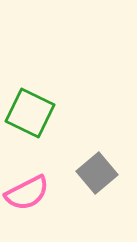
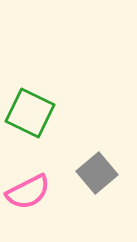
pink semicircle: moved 1 px right, 1 px up
